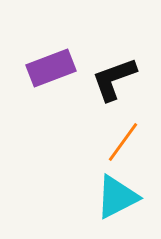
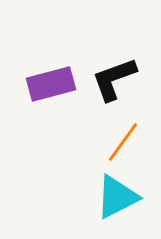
purple rectangle: moved 16 px down; rotated 6 degrees clockwise
